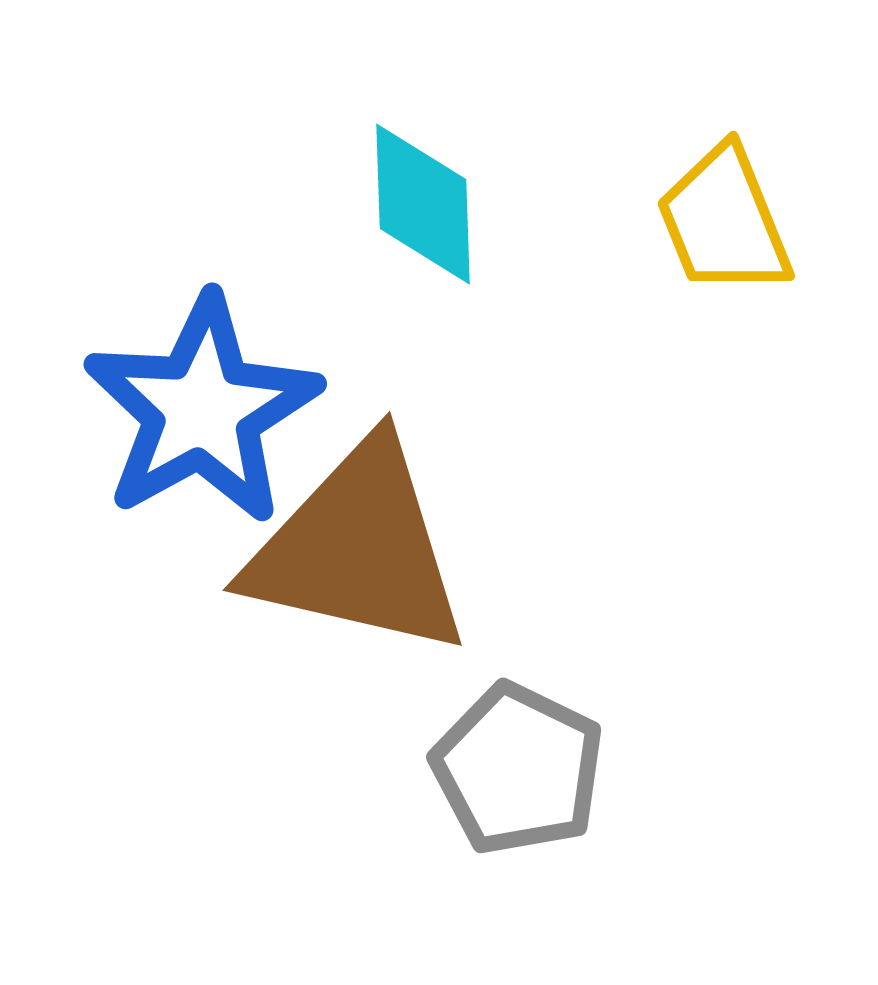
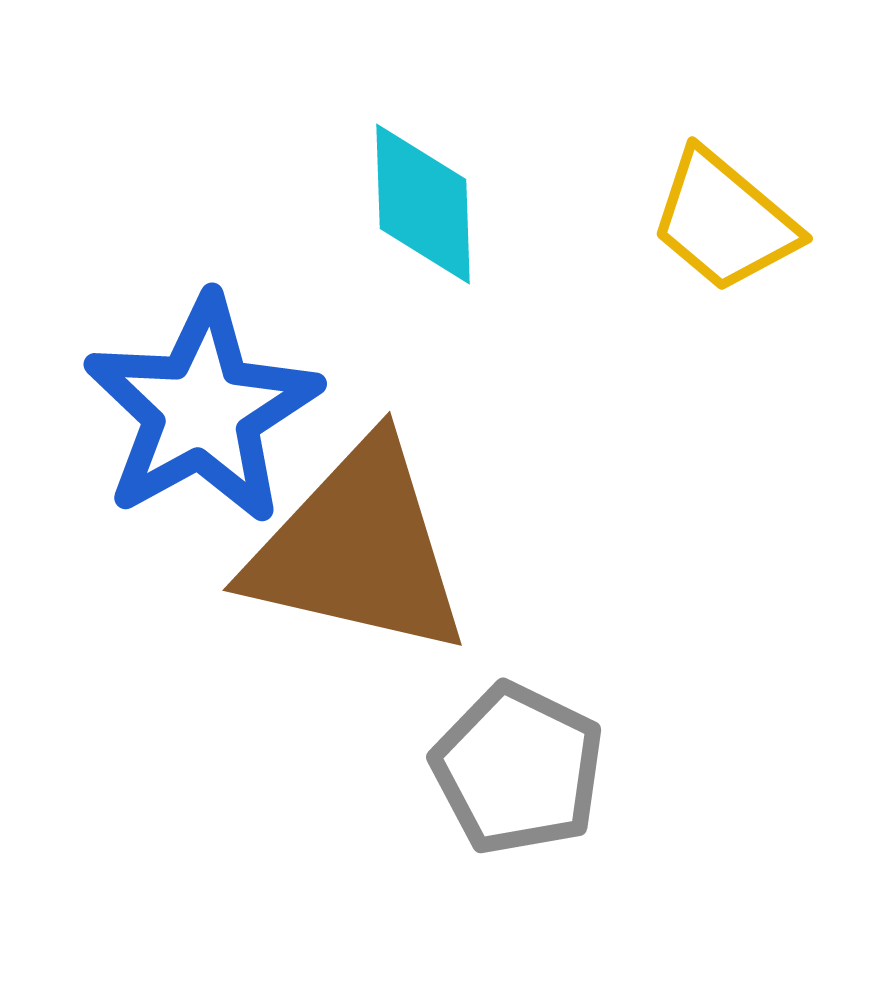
yellow trapezoid: rotated 28 degrees counterclockwise
